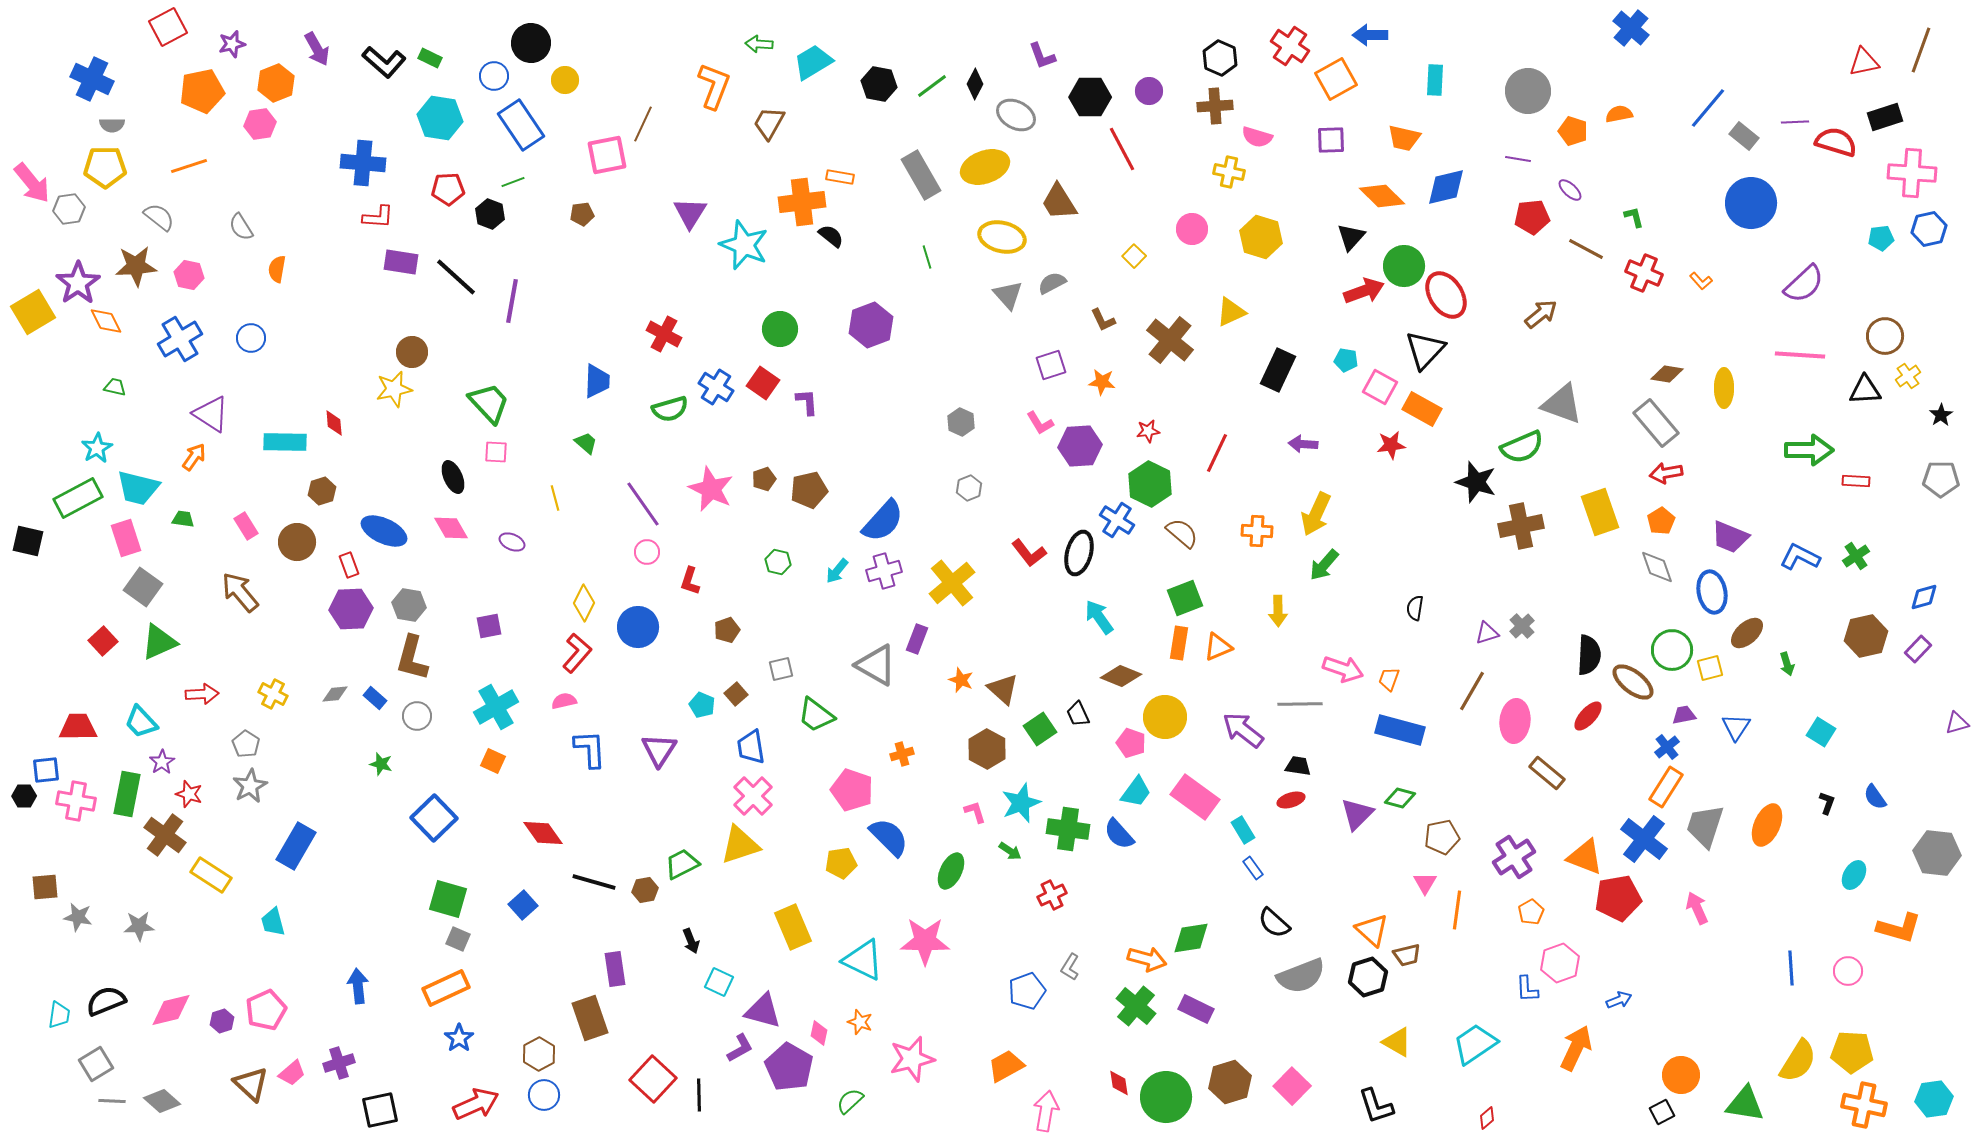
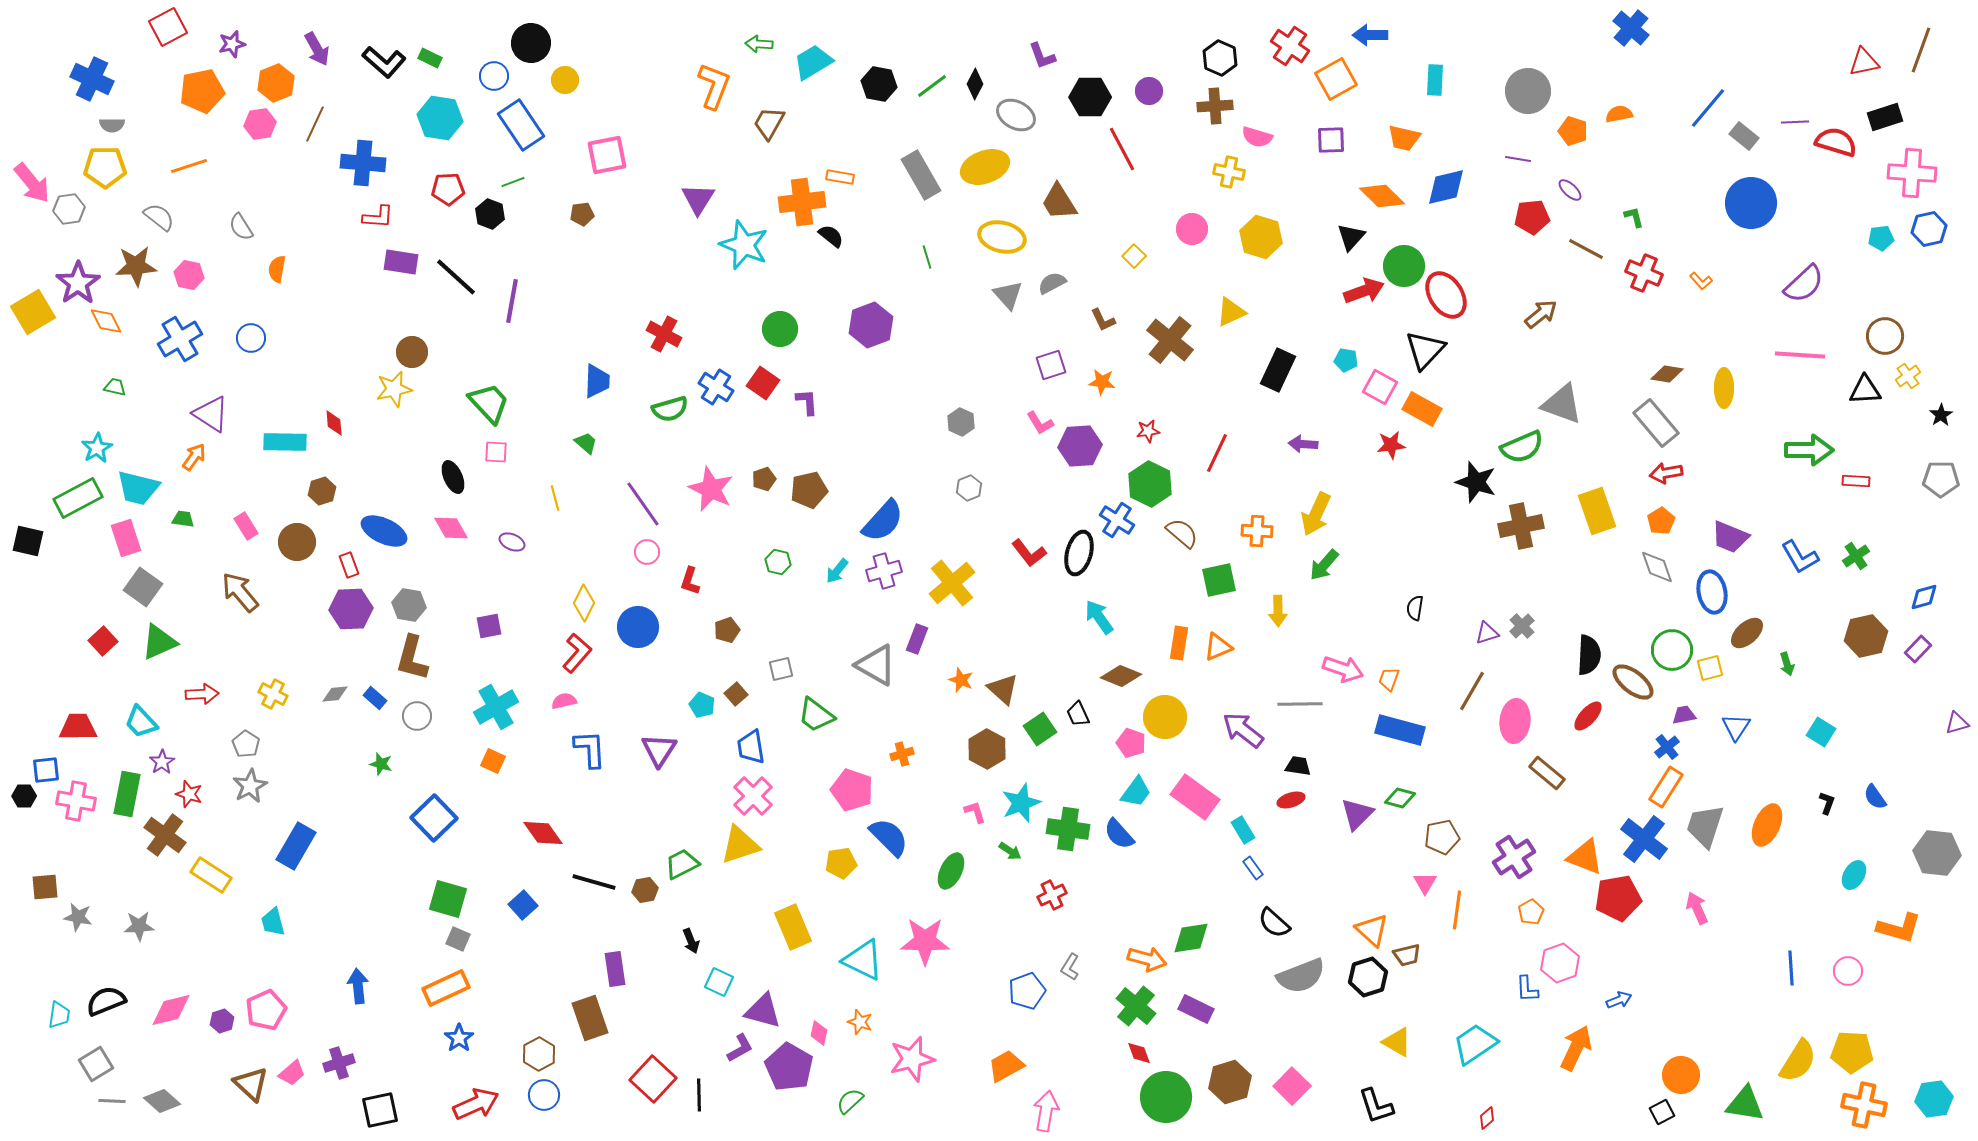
brown line at (643, 124): moved 328 px left
purple triangle at (690, 213): moved 8 px right, 14 px up
yellow rectangle at (1600, 512): moved 3 px left, 1 px up
blue L-shape at (1800, 557): rotated 147 degrees counterclockwise
green square at (1185, 598): moved 34 px right, 18 px up; rotated 9 degrees clockwise
red diamond at (1119, 1083): moved 20 px right, 30 px up; rotated 12 degrees counterclockwise
